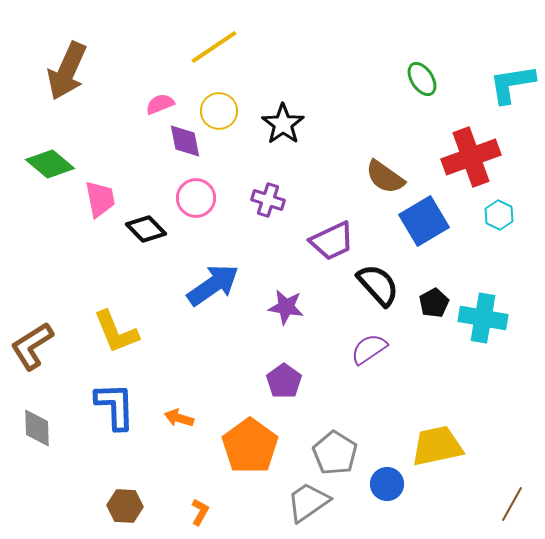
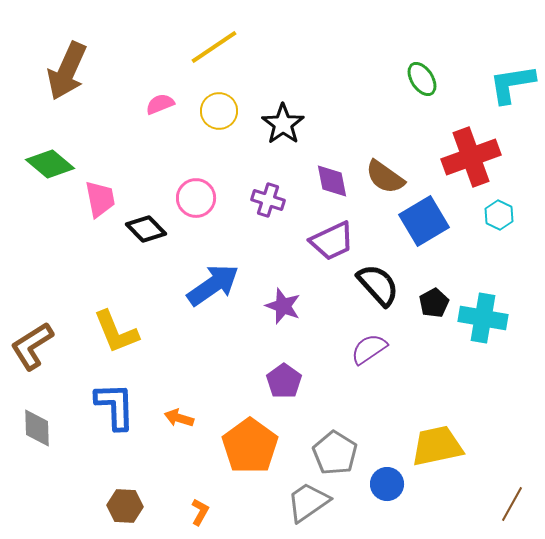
purple diamond: moved 147 px right, 40 px down
purple star: moved 3 px left, 1 px up; rotated 12 degrees clockwise
